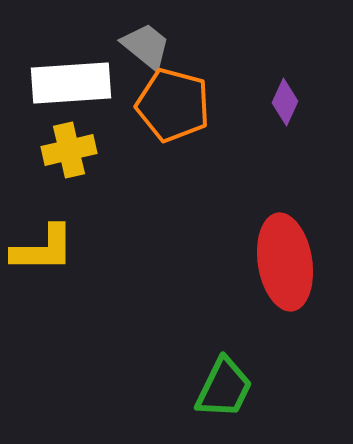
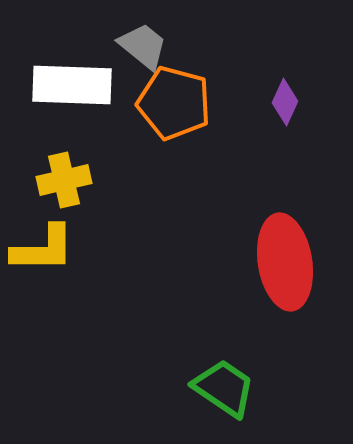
gray trapezoid: moved 3 px left
white rectangle: moved 1 px right, 2 px down; rotated 6 degrees clockwise
orange pentagon: moved 1 px right, 2 px up
yellow cross: moved 5 px left, 30 px down
green trapezoid: rotated 82 degrees counterclockwise
